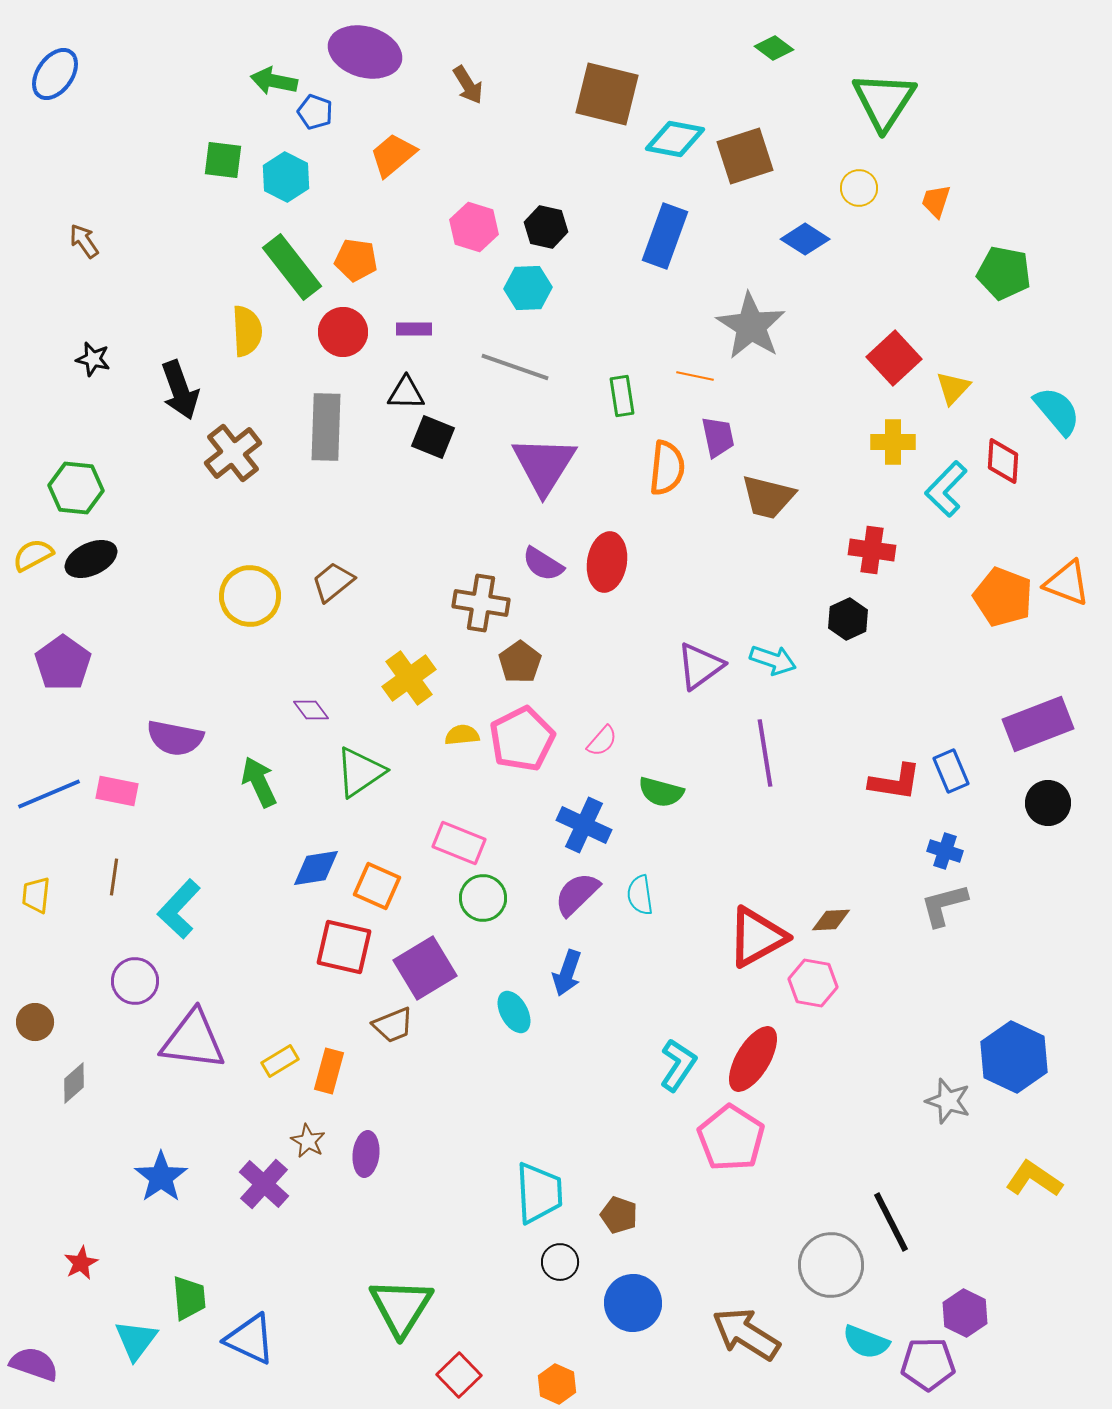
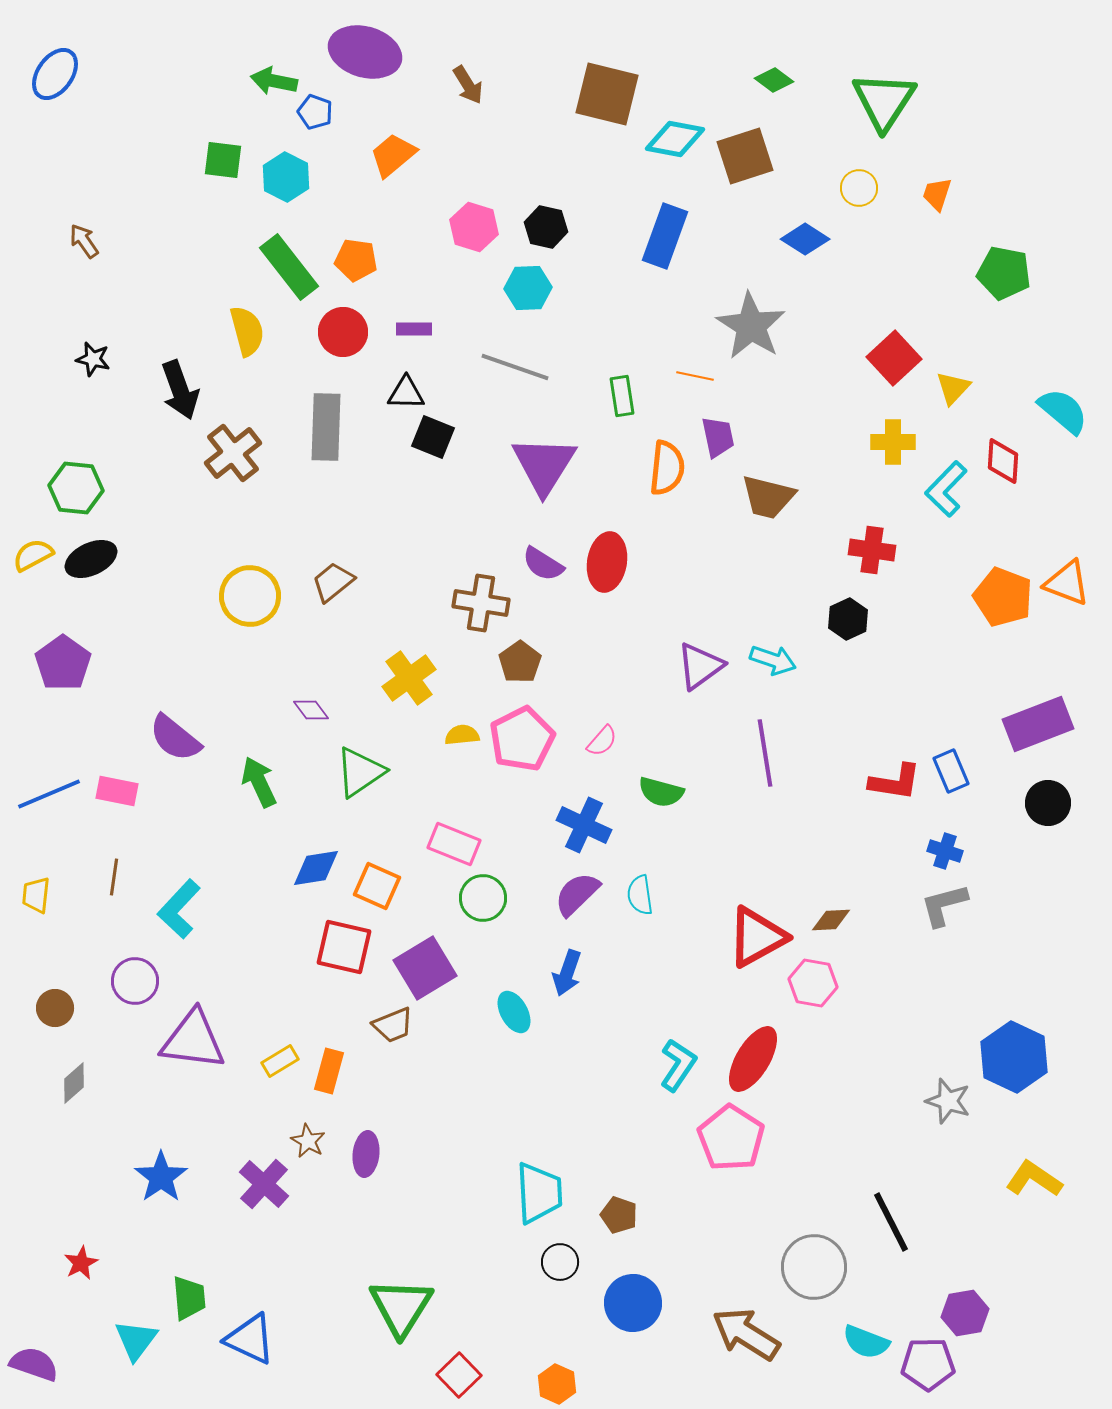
green diamond at (774, 48): moved 32 px down
orange trapezoid at (936, 201): moved 1 px right, 7 px up
green rectangle at (292, 267): moved 3 px left
yellow semicircle at (247, 331): rotated 12 degrees counterclockwise
cyan semicircle at (1057, 411): moved 6 px right; rotated 10 degrees counterclockwise
purple semicircle at (175, 738): rotated 28 degrees clockwise
pink rectangle at (459, 843): moved 5 px left, 1 px down
brown circle at (35, 1022): moved 20 px right, 14 px up
gray circle at (831, 1265): moved 17 px left, 2 px down
purple hexagon at (965, 1313): rotated 24 degrees clockwise
